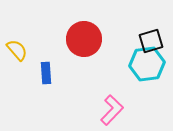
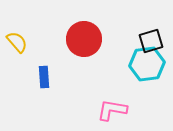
yellow semicircle: moved 8 px up
blue rectangle: moved 2 px left, 4 px down
pink L-shape: rotated 124 degrees counterclockwise
